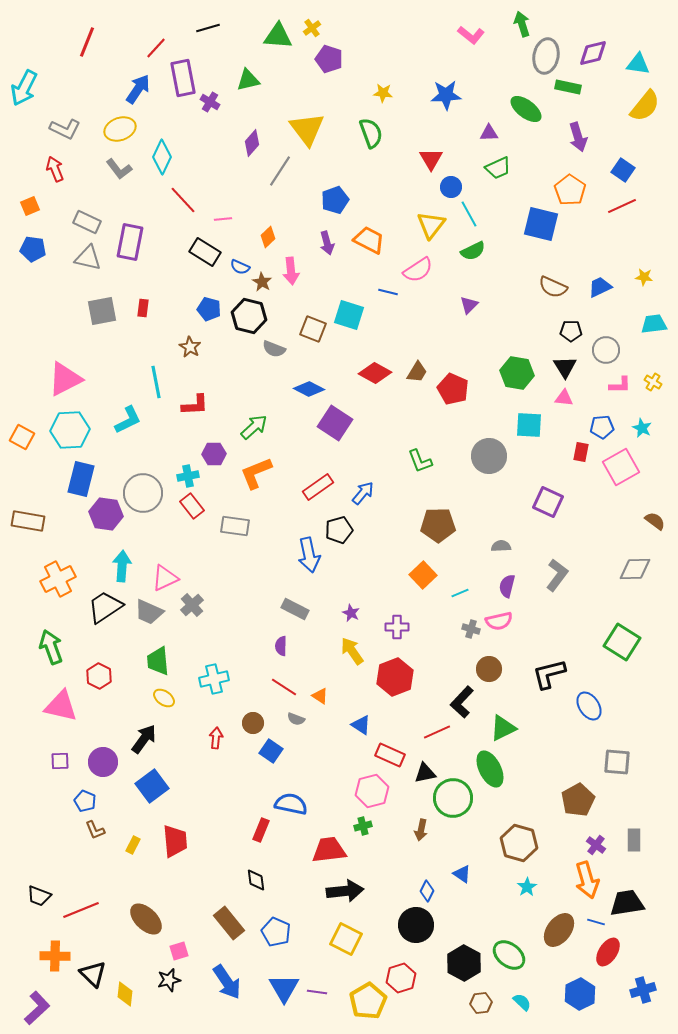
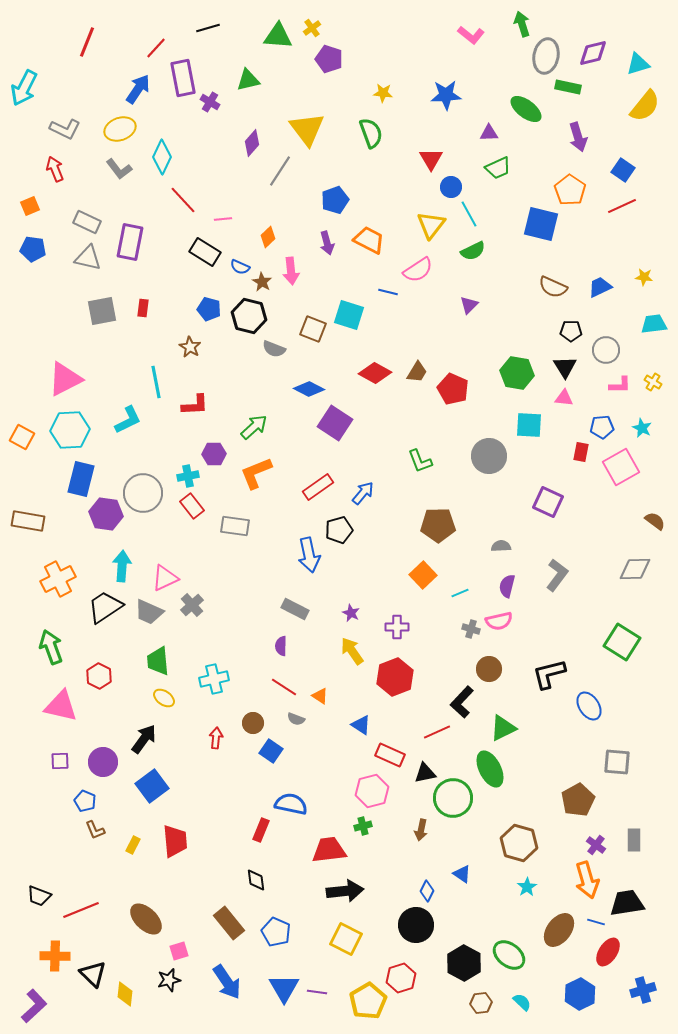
cyan triangle at (638, 64): rotated 25 degrees counterclockwise
purple L-shape at (37, 1008): moved 3 px left, 2 px up
